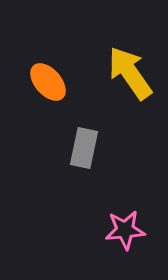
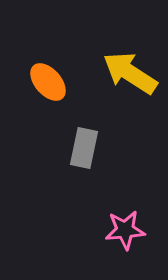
yellow arrow: rotated 22 degrees counterclockwise
